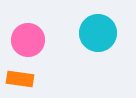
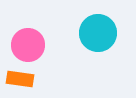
pink circle: moved 5 px down
